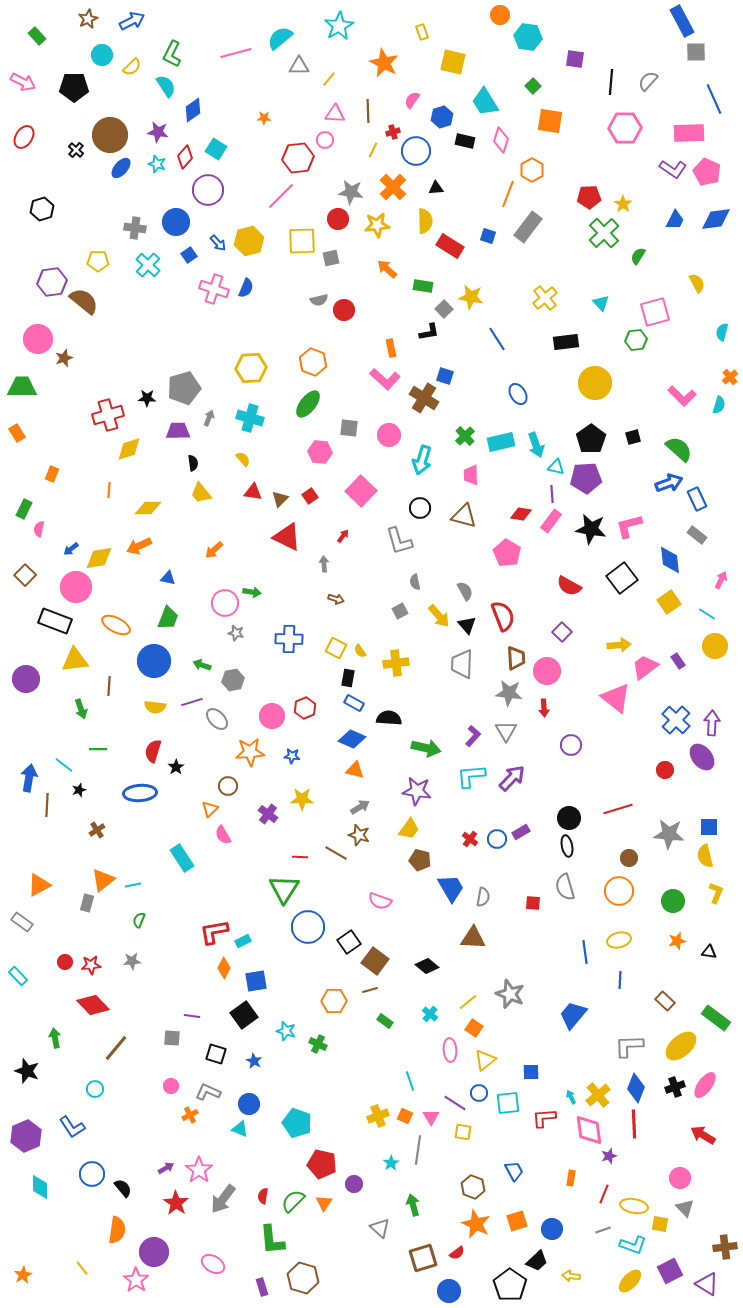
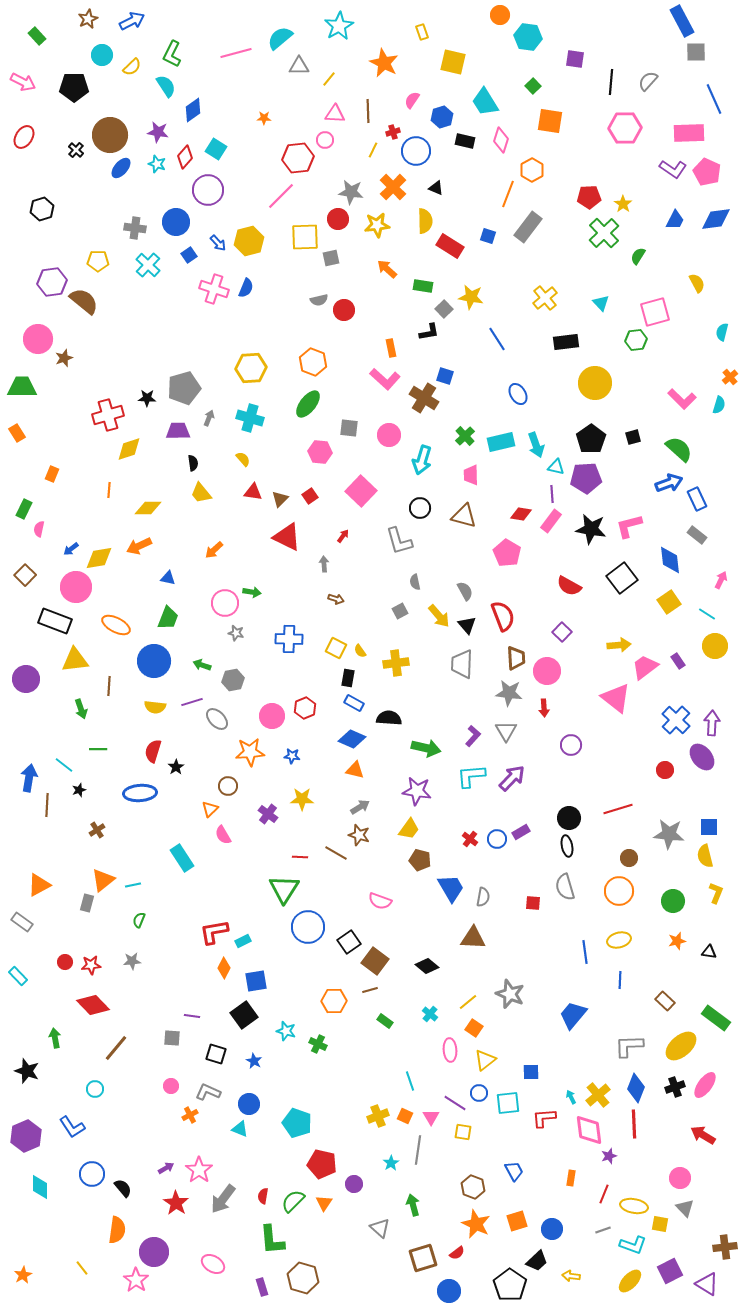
black triangle at (436, 188): rotated 28 degrees clockwise
yellow square at (302, 241): moved 3 px right, 4 px up
pink L-shape at (682, 396): moved 3 px down
